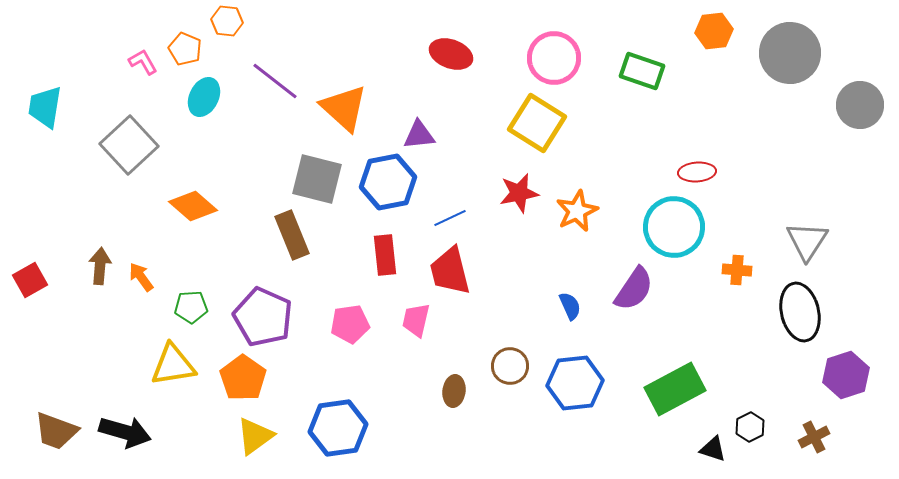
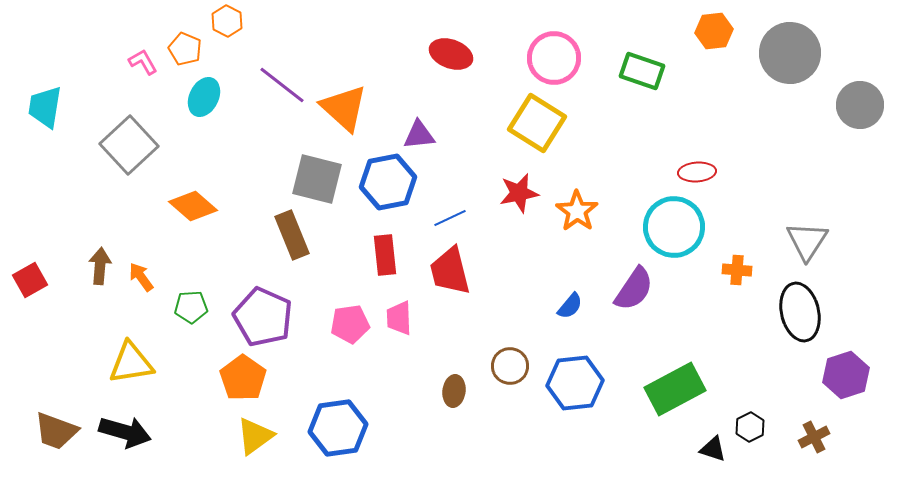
orange hexagon at (227, 21): rotated 20 degrees clockwise
purple line at (275, 81): moved 7 px right, 4 px down
orange star at (577, 211): rotated 12 degrees counterclockwise
blue semicircle at (570, 306): rotated 64 degrees clockwise
pink trapezoid at (416, 320): moved 17 px left, 2 px up; rotated 15 degrees counterclockwise
yellow triangle at (173, 365): moved 42 px left, 2 px up
